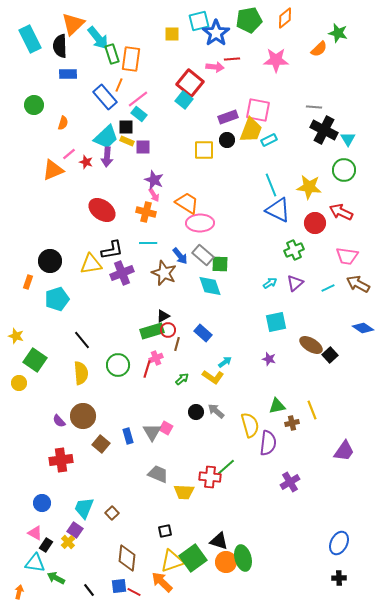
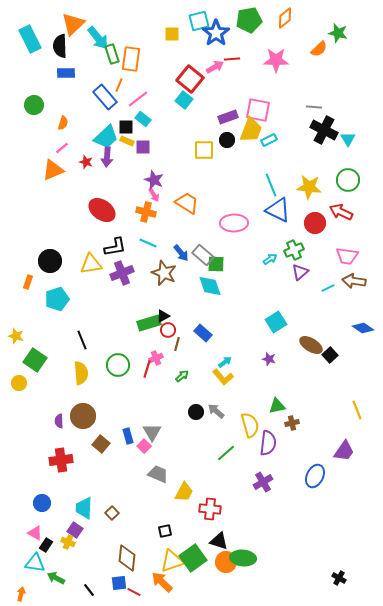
pink arrow at (215, 67): rotated 36 degrees counterclockwise
blue rectangle at (68, 74): moved 2 px left, 1 px up
red square at (190, 83): moved 4 px up
cyan rectangle at (139, 114): moved 4 px right, 5 px down
pink line at (69, 154): moved 7 px left, 6 px up
green circle at (344, 170): moved 4 px right, 10 px down
pink ellipse at (200, 223): moved 34 px right
cyan line at (148, 243): rotated 24 degrees clockwise
black L-shape at (112, 250): moved 3 px right, 3 px up
blue arrow at (180, 256): moved 1 px right, 3 px up
green square at (220, 264): moved 4 px left
cyan arrow at (270, 283): moved 24 px up
purple triangle at (295, 283): moved 5 px right, 11 px up
brown arrow at (358, 284): moved 4 px left, 3 px up; rotated 20 degrees counterclockwise
cyan square at (276, 322): rotated 20 degrees counterclockwise
green rectangle at (152, 331): moved 3 px left, 8 px up
black line at (82, 340): rotated 18 degrees clockwise
yellow L-shape at (213, 377): moved 10 px right; rotated 15 degrees clockwise
green arrow at (182, 379): moved 3 px up
yellow line at (312, 410): moved 45 px right
purple semicircle at (59, 421): rotated 40 degrees clockwise
pink square at (166, 428): moved 22 px left, 18 px down; rotated 16 degrees clockwise
green line at (226, 467): moved 14 px up
red cross at (210, 477): moved 32 px down
purple cross at (290, 482): moved 27 px left
yellow trapezoid at (184, 492): rotated 65 degrees counterclockwise
cyan trapezoid at (84, 508): rotated 20 degrees counterclockwise
yellow cross at (68, 542): rotated 24 degrees counterclockwise
blue ellipse at (339, 543): moved 24 px left, 67 px up
green ellipse at (243, 558): rotated 70 degrees counterclockwise
black cross at (339, 578): rotated 32 degrees clockwise
blue square at (119, 586): moved 3 px up
orange arrow at (19, 592): moved 2 px right, 2 px down
